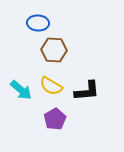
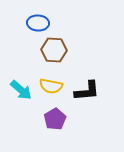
yellow semicircle: rotated 20 degrees counterclockwise
